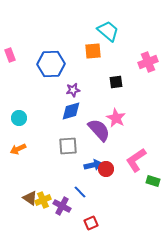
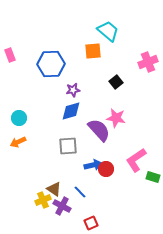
black square: rotated 32 degrees counterclockwise
pink star: rotated 18 degrees counterclockwise
orange arrow: moved 7 px up
green rectangle: moved 4 px up
brown triangle: moved 24 px right, 9 px up
